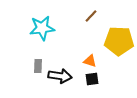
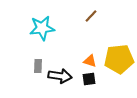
yellow pentagon: moved 18 px down; rotated 8 degrees counterclockwise
black square: moved 3 px left
